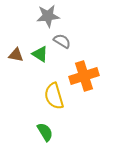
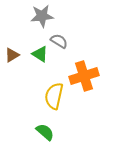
gray star: moved 6 px left
gray semicircle: moved 3 px left
brown triangle: moved 4 px left; rotated 42 degrees counterclockwise
yellow semicircle: rotated 28 degrees clockwise
green semicircle: rotated 18 degrees counterclockwise
